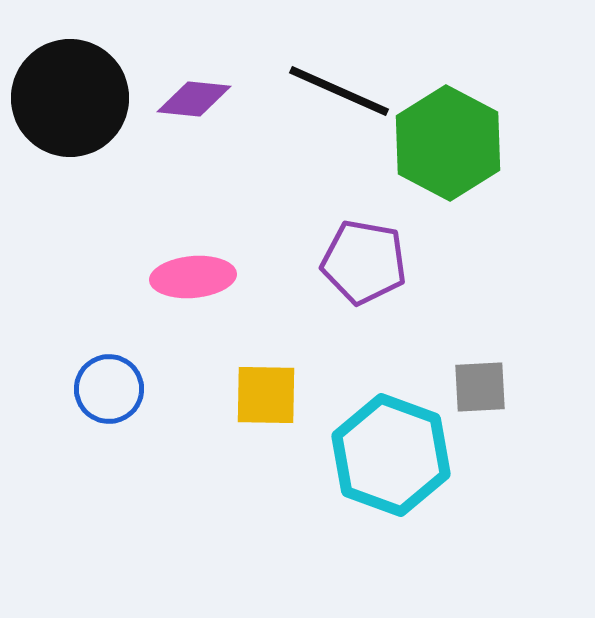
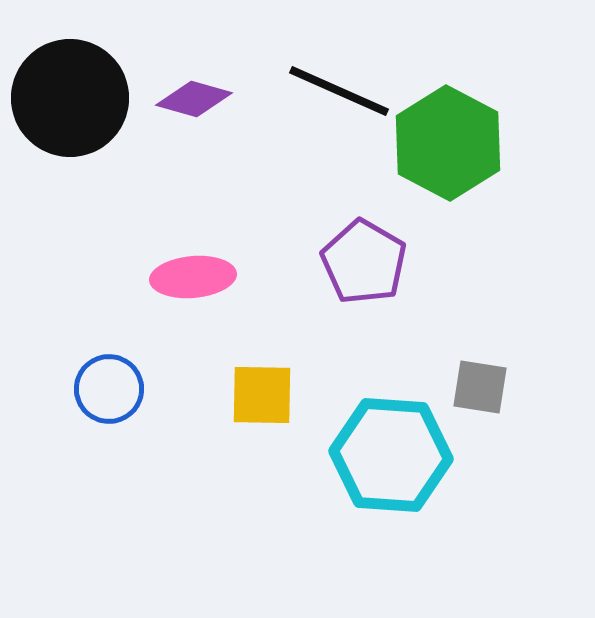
purple diamond: rotated 10 degrees clockwise
purple pentagon: rotated 20 degrees clockwise
gray square: rotated 12 degrees clockwise
yellow square: moved 4 px left
cyan hexagon: rotated 16 degrees counterclockwise
